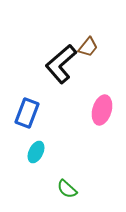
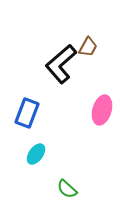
brown trapezoid: rotated 10 degrees counterclockwise
cyan ellipse: moved 2 px down; rotated 10 degrees clockwise
